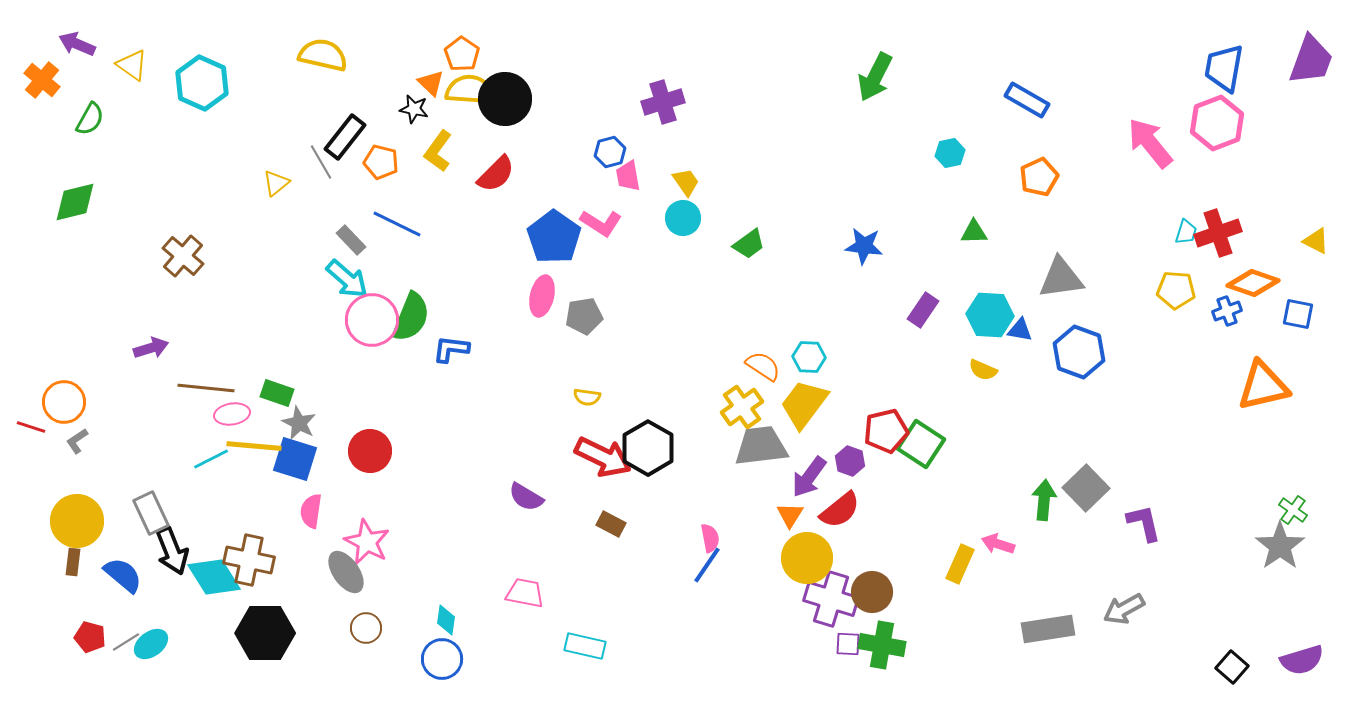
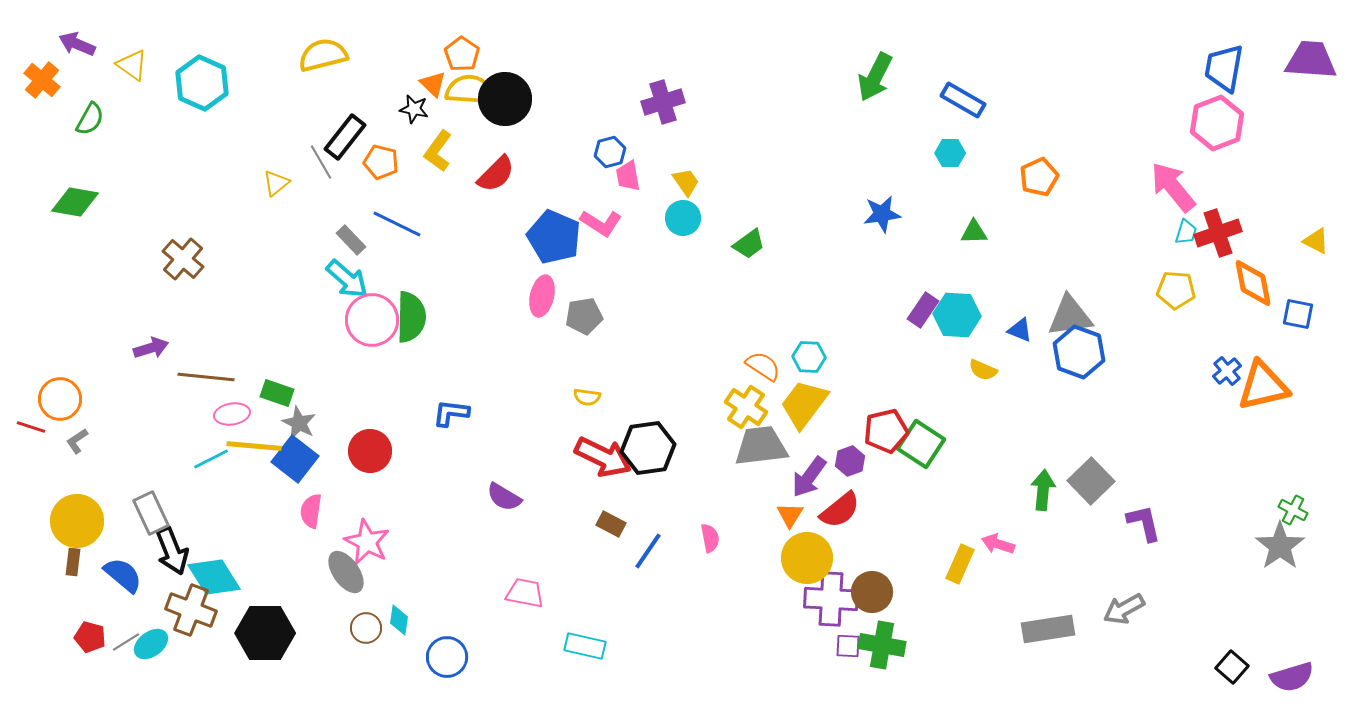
yellow semicircle at (323, 55): rotated 27 degrees counterclockwise
purple trapezoid at (1311, 60): rotated 106 degrees counterclockwise
orange triangle at (431, 83): moved 2 px right, 1 px down
blue rectangle at (1027, 100): moved 64 px left
pink arrow at (1150, 143): moved 23 px right, 44 px down
cyan hexagon at (950, 153): rotated 12 degrees clockwise
green diamond at (75, 202): rotated 24 degrees clockwise
blue pentagon at (554, 237): rotated 12 degrees counterclockwise
blue star at (864, 246): moved 18 px right, 32 px up; rotated 15 degrees counterclockwise
brown cross at (183, 256): moved 3 px down
gray triangle at (1061, 278): moved 9 px right, 38 px down
orange diamond at (1253, 283): rotated 60 degrees clockwise
blue cross at (1227, 311): moved 60 px down; rotated 20 degrees counterclockwise
cyan hexagon at (990, 315): moved 33 px left
green semicircle at (411, 317): rotated 21 degrees counterclockwise
blue triangle at (1020, 330): rotated 12 degrees clockwise
blue L-shape at (451, 349): moved 64 px down
brown line at (206, 388): moved 11 px up
orange circle at (64, 402): moved 4 px left, 3 px up
yellow cross at (742, 407): moved 4 px right; rotated 21 degrees counterclockwise
black hexagon at (648, 448): rotated 22 degrees clockwise
blue square at (295, 459): rotated 21 degrees clockwise
purple hexagon at (850, 461): rotated 20 degrees clockwise
gray square at (1086, 488): moved 5 px right, 7 px up
purple semicircle at (526, 497): moved 22 px left
green arrow at (1044, 500): moved 1 px left, 10 px up
green cross at (1293, 510): rotated 8 degrees counterclockwise
brown cross at (249, 560): moved 58 px left, 50 px down; rotated 9 degrees clockwise
blue line at (707, 565): moved 59 px left, 14 px up
purple cross at (831, 599): rotated 14 degrees counterclockwise
cyan diamond at (446, 620): moved 47 px left
purple square at (848, 644): moved 2 px down
blue circle at (442, 659): moved 5 px right, 2 px up
purple semicircle at (1302, 660): moved 10 px left, 17 px down
